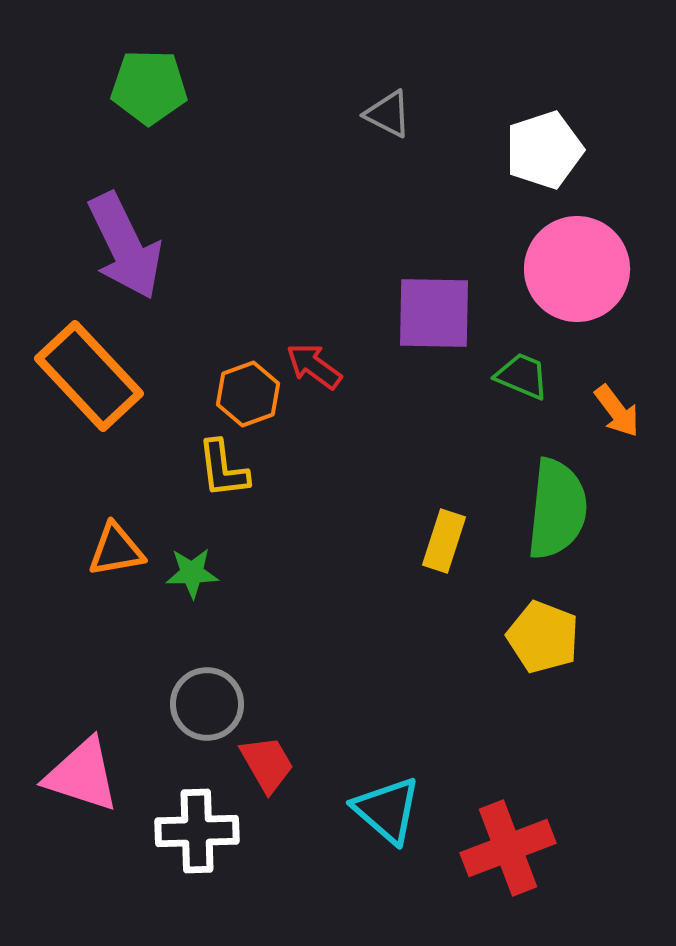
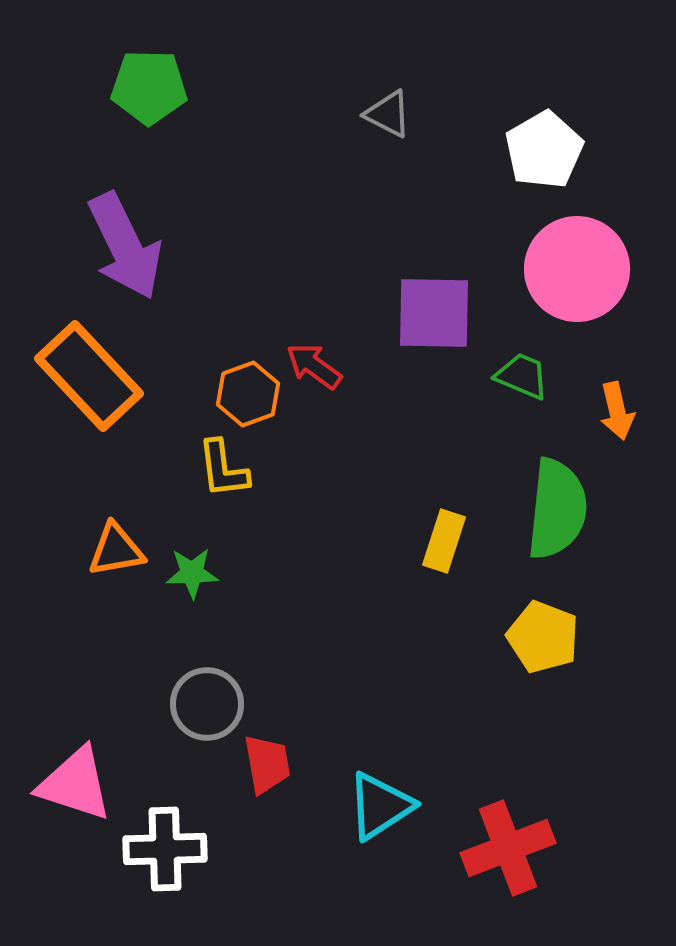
white pentagon: rotated 12 degrees counterclockwise
orange arrow: rotated 24 degrees clockwise
red trapezoid: rotated 20 degrees clockwise
pink triangle: moved 7 px left, 9 px down
cyan triangle: moved 7 px left, 4 px up; rotated 46 degrees clockwise
white cross: moved 32 px left, 18 px down
